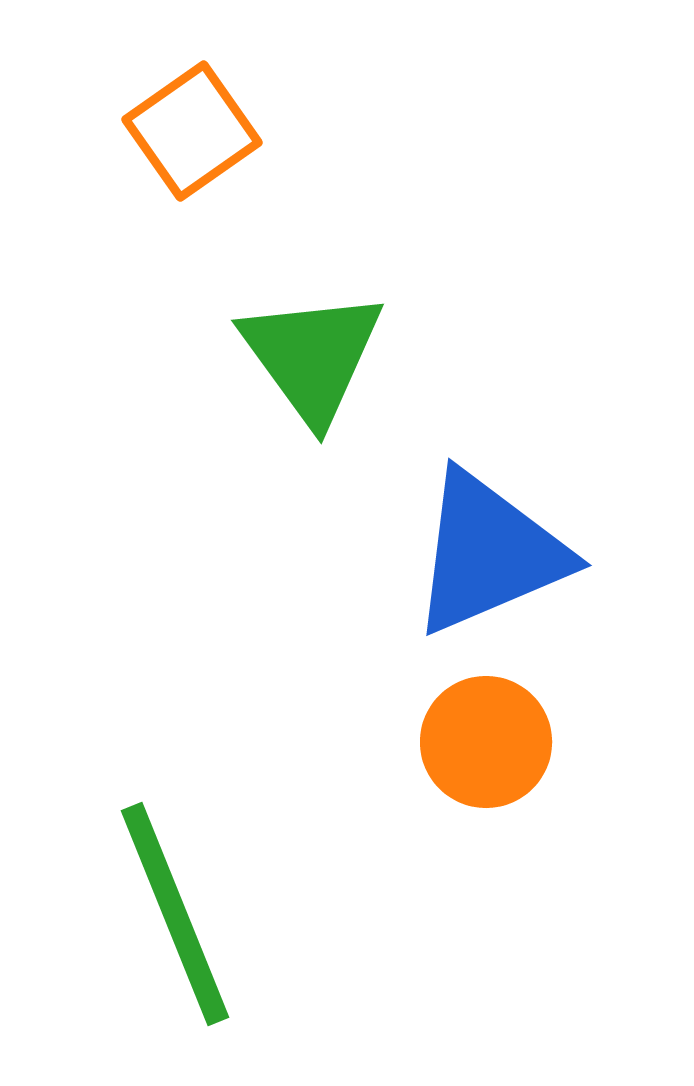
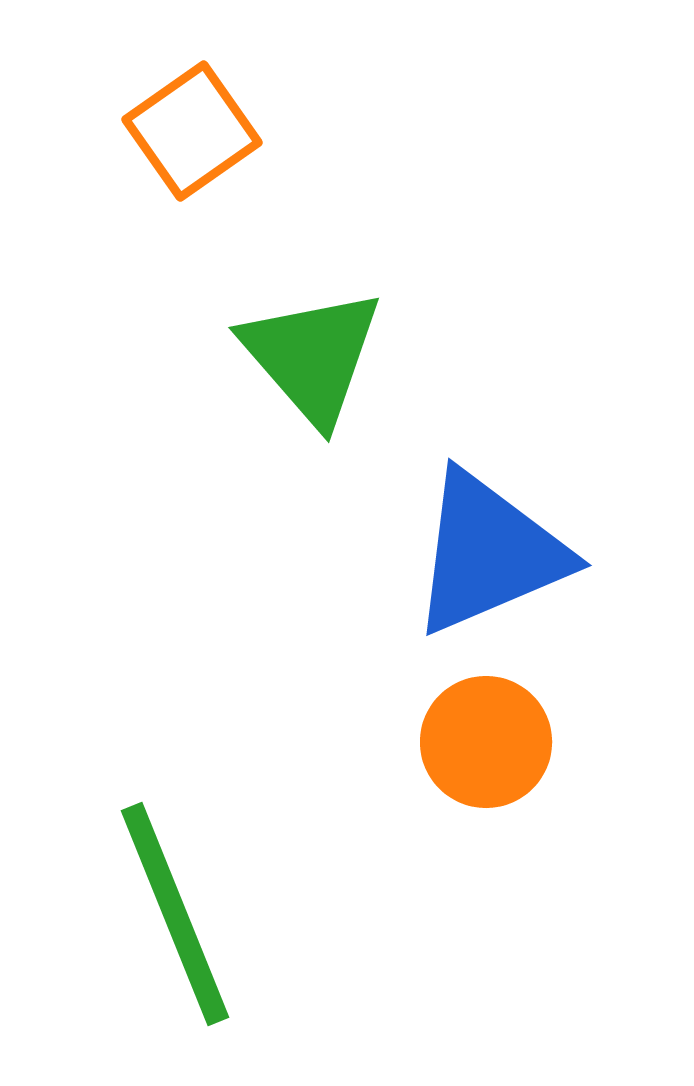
green triangle: rotated 5 degrees counterclockwise
